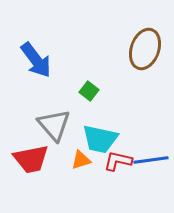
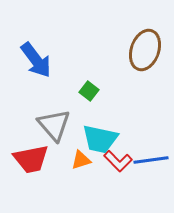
brown ellipse: moved 1 px down
red L-shape: rotated 148 degrees counterclockwise
